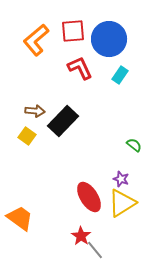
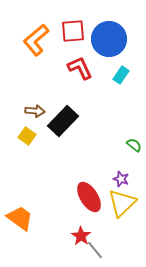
cyan rectangle: moved 1 px right
yellow triangle: rotated 12 degrees counterclockwise
